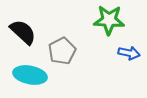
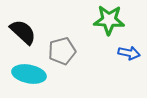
gray pentagon: rotated 12 degrees clockwise
cyan ellipse: moved 1 px left, 1 px up
